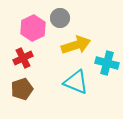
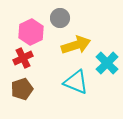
pink hexagon: moved 2 px left, 4 px down
cyan cross: rotated 30 degrees clockwise
